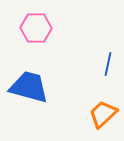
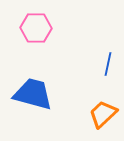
blue trapezoid: moved 4 px right, 7 px down
